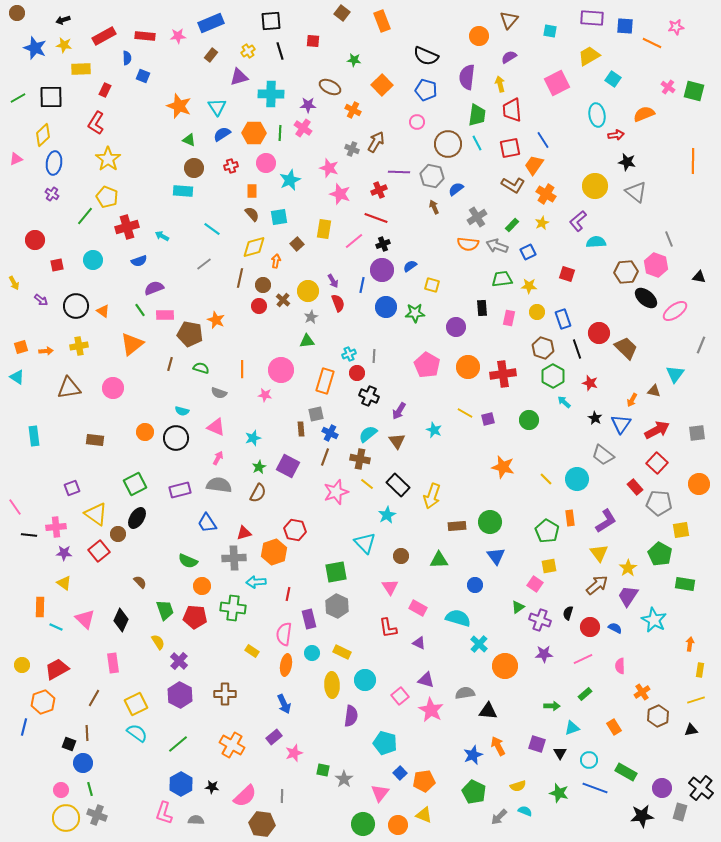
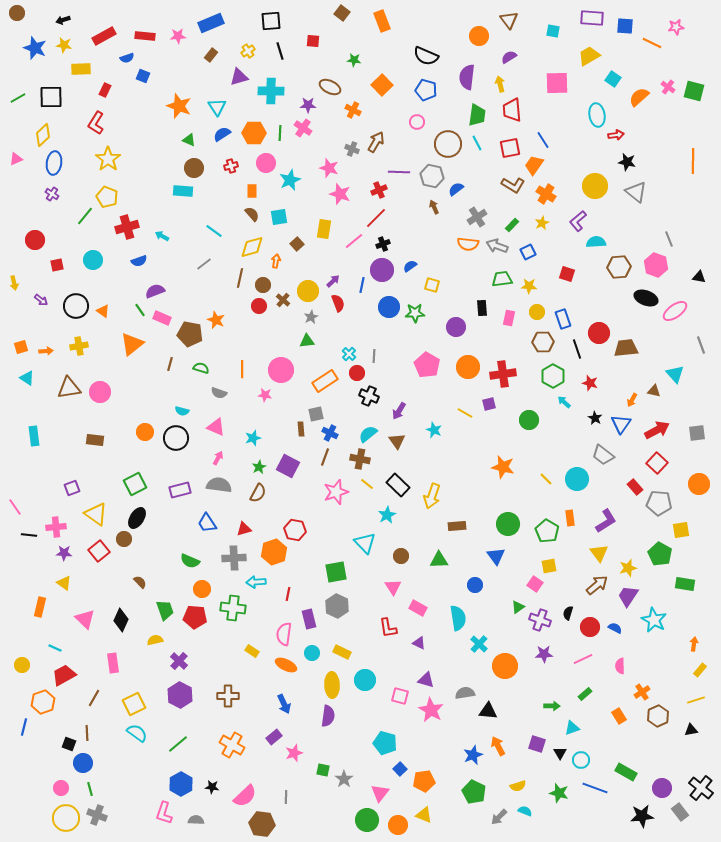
brown triangle at (509, 20): rotated 18 degrees counterclockwise
cyan square at (550, 31): moved 3 px right
blue semicircle at (127, 58): rotated 72 degrees clockwise
pink square at (557, 83): rotated 25 degrees clockwise
cyan cross at (271, 94): moved 3 px up
orange semicircle at (644, 114): moved 5 px left, 17 px up; rotated 20 degrees counterclockwise
red line at (376, 218): rotated 65 degrees counterclockwise
cyan line at (212, 229): moved 2 px right, 2 px down
yellow diamond at (254, 247): moved 2 px left
brown hexagon at (626, 272): moved 7 px left, 5 px up
purple arrow at (333, 281): rotated 104 degrees counterclockwise
yellow arrow at (14, 283): rotated 16 degrees clockwise
purple semicircle at (154, 288): moved 1 px right, 3 px down
black ellipse at (646, 298): rotated 20 degrees counterclockwise
blue circle at (386, 307): moved 3 px right
pink rectangle at (165, 315): moved 3 px left, 3 px down; rotated 24 degrees clockwise
gray line at (701, 345): rotated 42 degrees counterclockwise
brown hexagon at (543, 348): moved 6 px up; rotated 20 degrees counterclockwise
brown trapezoid at (626, 348): rotated 50 degrees counterclockwise
cyan cross at (349, 354): rotated 24 degrees counterclockwise
cyan triangle at (675, 374): rotated 18 degrees counterclockwise
cyan triangle at (17, 377): moved 10 px right, 1 px down
orange rectangle at (325, 381): rotated 40 degrees clockwise
pink circle at (113, 388): moved 13 px left, 4 px down
purple square at (488, 419): moved 1 px right, 15 px up
green circle at (490, 522): moved 18 px right, 2 px down
red triangle at (244, 533): moved 4 px up
brown circle at (118, 534): moved 6 px right, 5 px down
green semicircle at (188, 561): moved 2 px right
yellow star at (628, 568): rotated 18 degrees clockwise
orange circle at (202, 586): moved 3 px down
pink triangle at (390, 587): moved 3 px right
orange rectangle at (40, 607): rotated 12 degrees clockwise
cyan semicircle at (458, 618): rotated 65 degrees clockwise
cyan line at (56, 627): moved 1 px left, 21 px down
yellow semicircle at (158, 642): moved 3 px left, 2 px up; rotated 70 degrees counterclockwise
orange arrow at (690, 644): moved 4 px right
orange ellipse at (286, 665): rotated 75 degrees counterclockwise
red trapezoid at (57, 669): moved 7 px right, 6 px down
yellow rectangle at (700, 670): rotated 32 degrees clockwise
brown cross at (225, 694): moved 3 px right, 2 px down
pink square at (400, 696): rotated 36 degrees counterclockwise
yellow square at (136, 704): moved 2 px left
purple semicircle at (351, 716): moved 23 px left
orange rectangle at (614, 727): moved 5 px right, 11 px up
cyan circle at (589, 760): moved 8 px left
blue square at (400, 773): moved 4 px up
pink circle at (61, 790): moved 2 px up
gray line at (282, 796): moved 4 px right, 1 px down
gray rectangle at (680, 812): rotated 54 degrees counterclockwise
green circle at (363, 824): moved 4 px right, 4 px up
